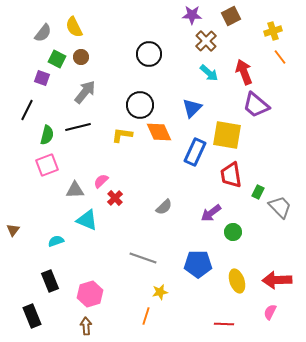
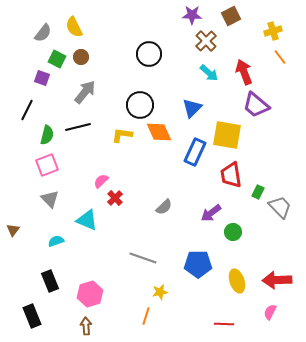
gray triangle at (75, 190): moved 25 px left, 9 px down; rotated 48 degrees clockwise
